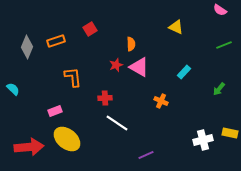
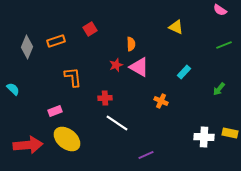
white cross: moved 1 px right, 3 px up; rotated 18 degrees clockwise
red arrow: moved 1 px left, 2 px up
